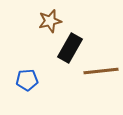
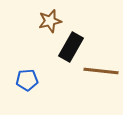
black rectangle: moved 1 px right, 1 px up
brown line: rotated 12 degrees clockwise
